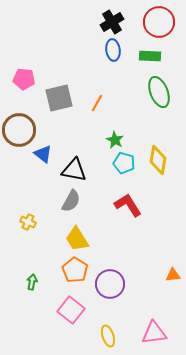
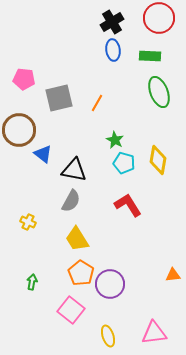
red circle: moved 4 px up
orange pentagon: moved 6 px right, 3 px down
